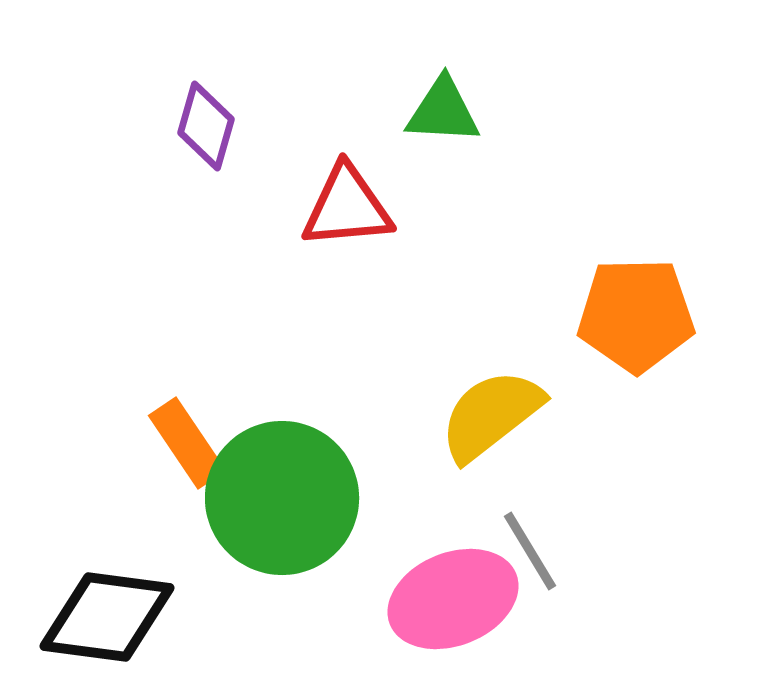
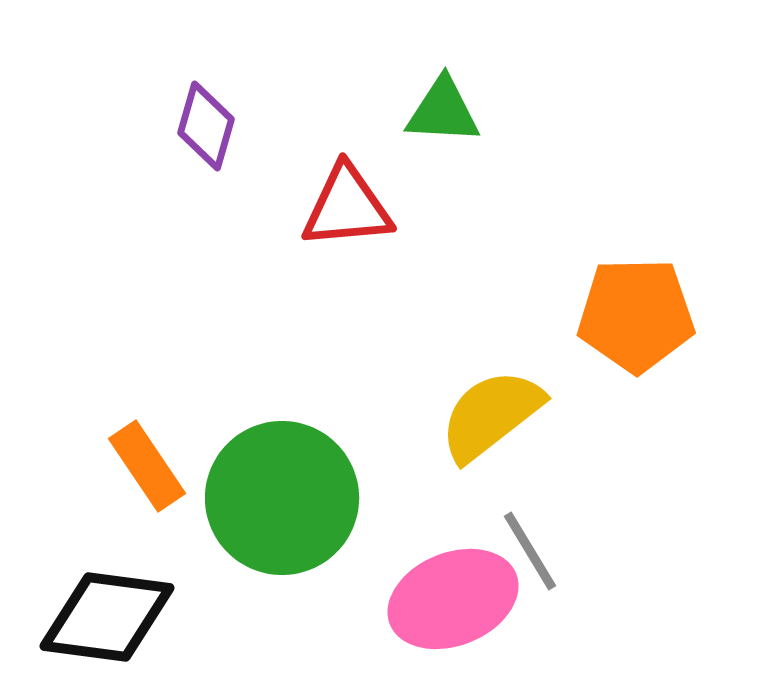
orange rectangle: moved 40 px left, 23 px down
